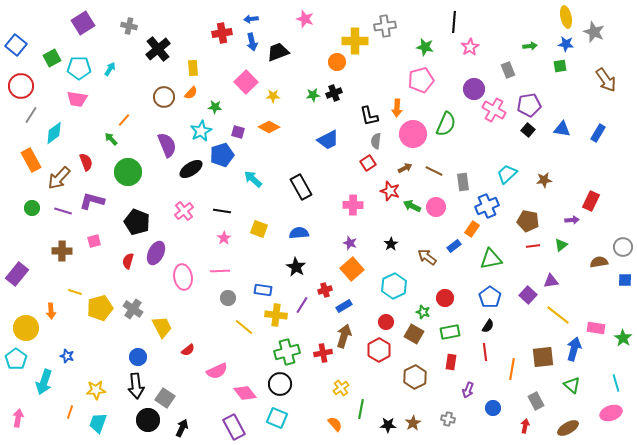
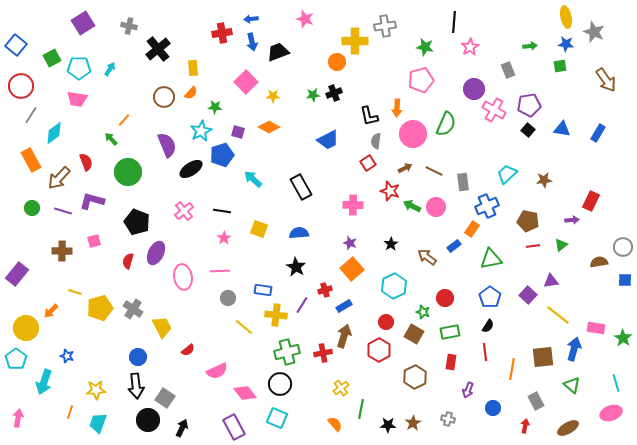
orange arrow at (51, 311): rotated 49 degrees clockwise
